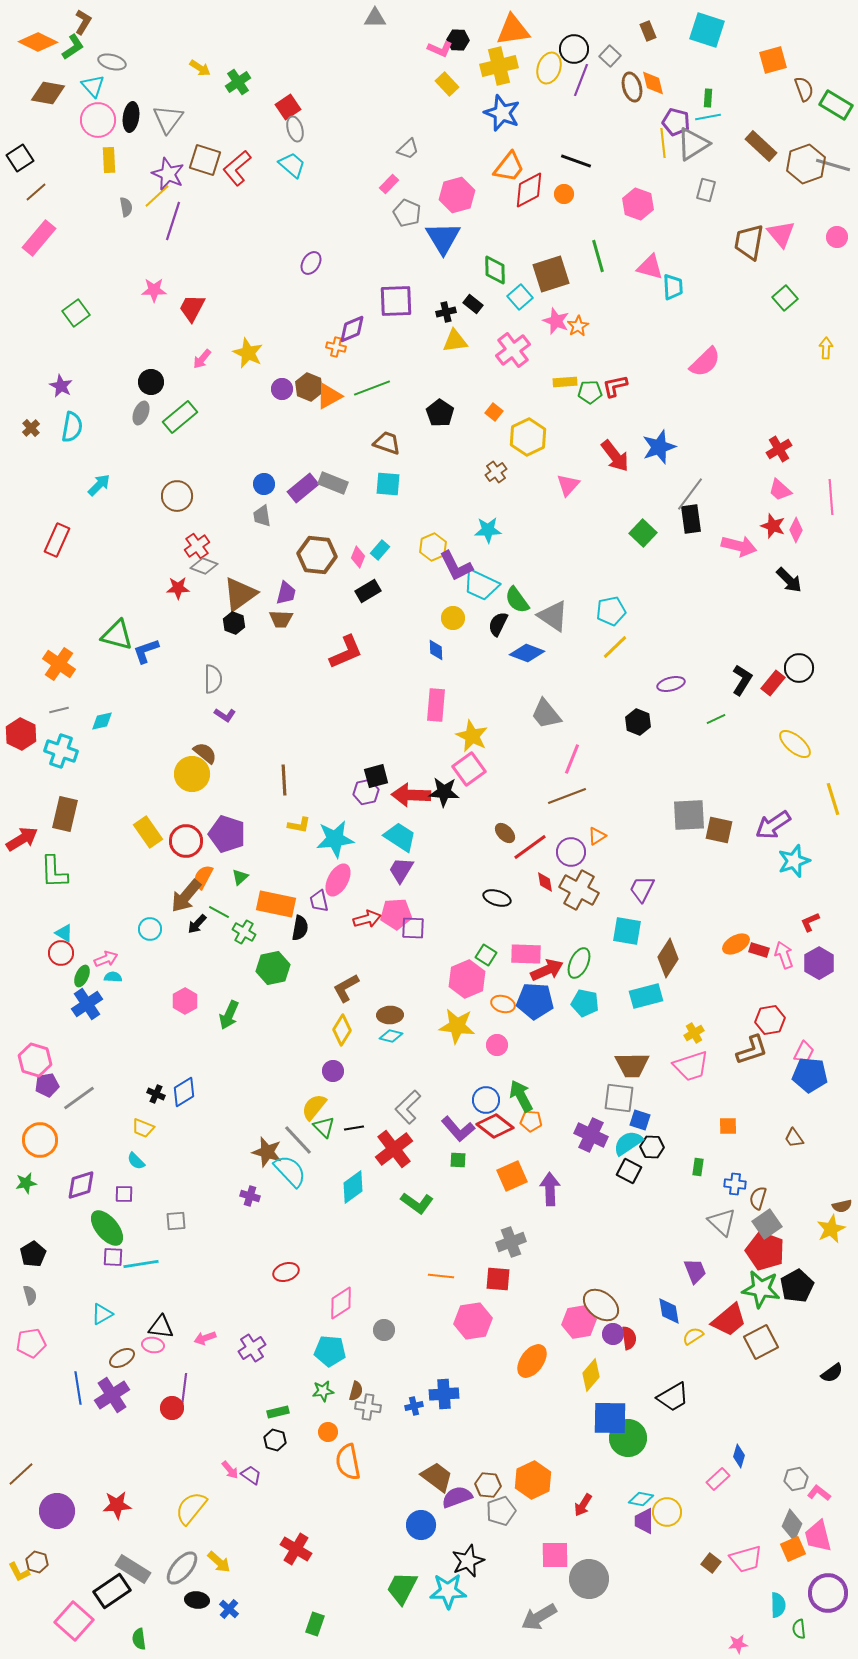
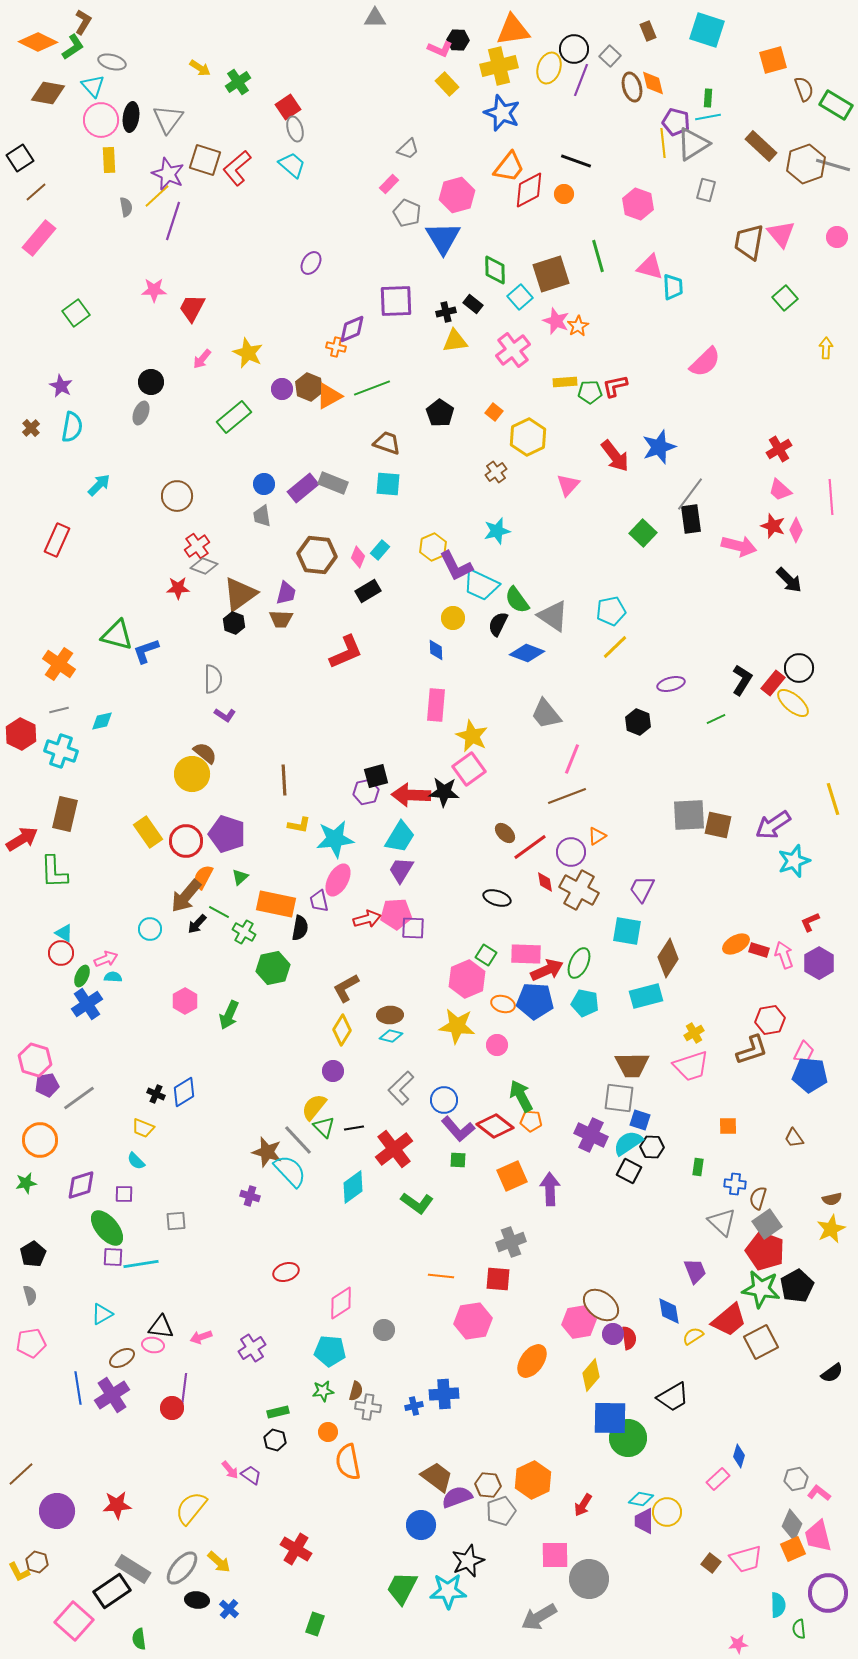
pink circle at (98, 120): moved 3 px right
green rectangle at (180, 417): moved 54 px right
cyan star at (488, 530): moved 9 px right, 1 px down; rotated 12 degrees counterclockwise
yellow ellipse at (795, 744): moved 2 px left, 41 px up
brown square at (719, 830): moved 1 px left, 5 px up
cyan trapezoid at (400, 837): rotated 88 degrees clockwise
blue circle at (486, 1100): moved 42 px left
gray L-shape at (408, 1107): moved 7 px left, 19 px up
brown semicircle at (842, 1206): moved 10 px left, 7 px up
pink arrow at (205, 1338): moved 4 px left, 1 px up
